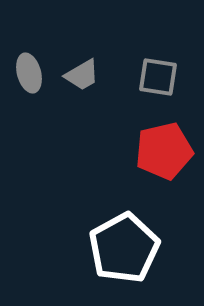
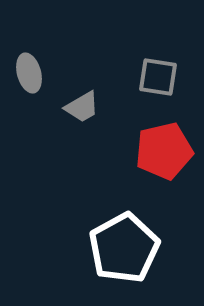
gray trapezoid: moved 32 px down
